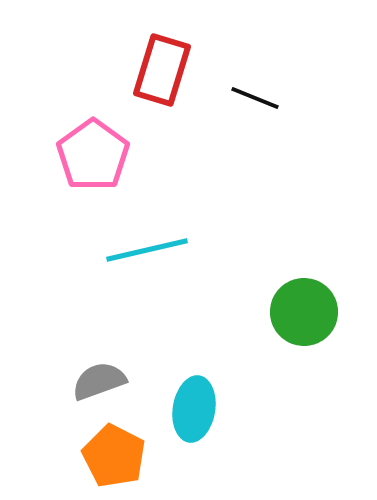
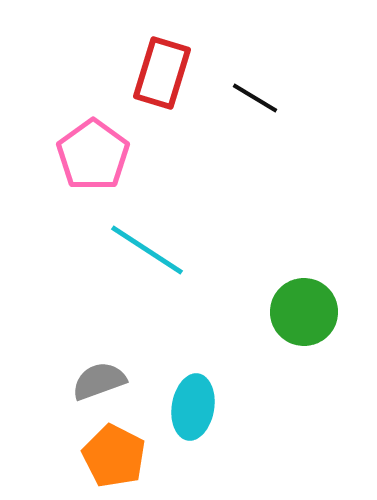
red rectangle: moved 3 px down
black line: rotated 9 degrees clockwise
cyan line: rotated 46 degrees clockwise
cyan ellipse: moved 1 px left, 2 px up
